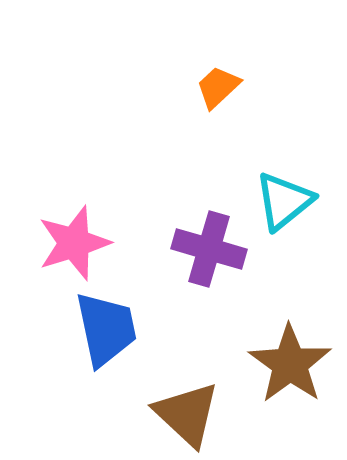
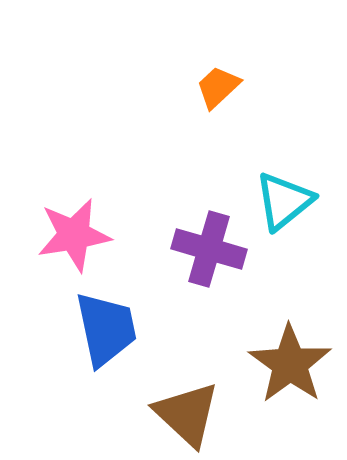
pink star: moved 8 px up; rotated 8 degrees clockwise
